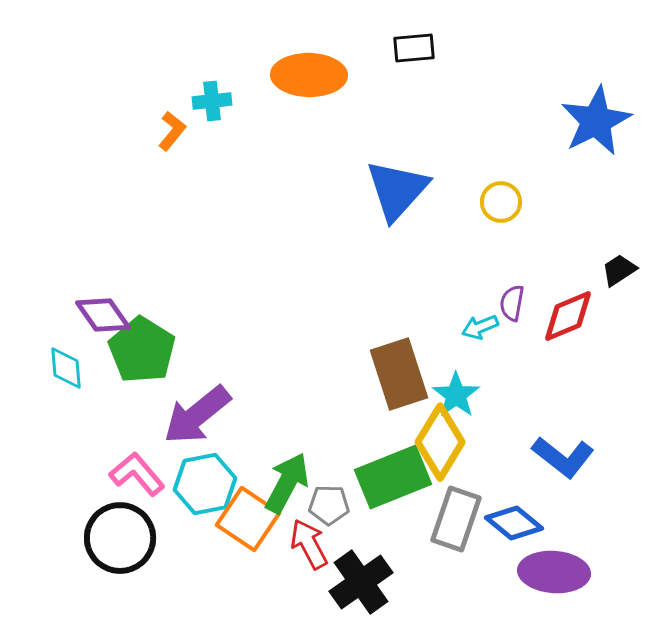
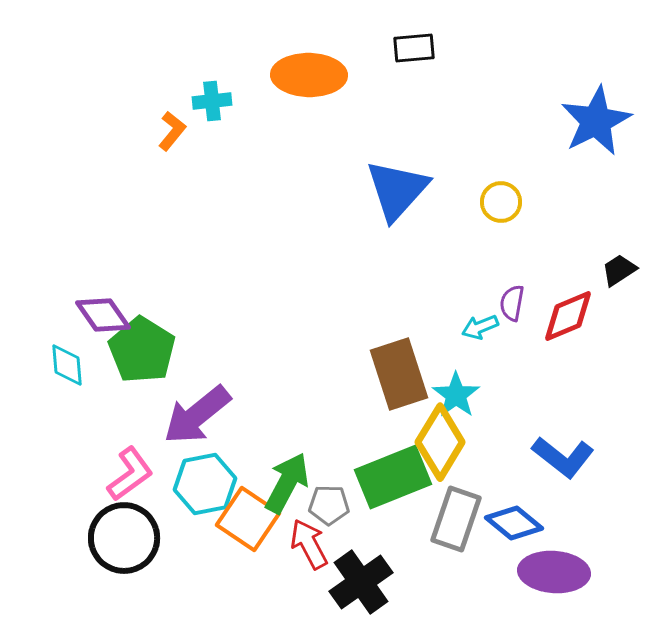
cyan diamond: moved 1 px right, 3 px up
pink L-shape: moved 7 px left; rotated 94 degrees clockwise
black circle: moved 4 px right
